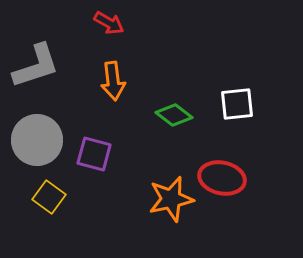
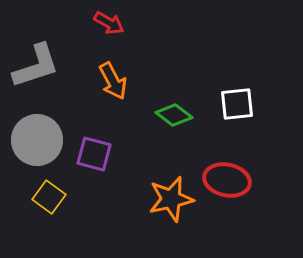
orange arrow: rotated 21 degrees counterclockwise
red ellipse: moved 5 px right, 2 px down
